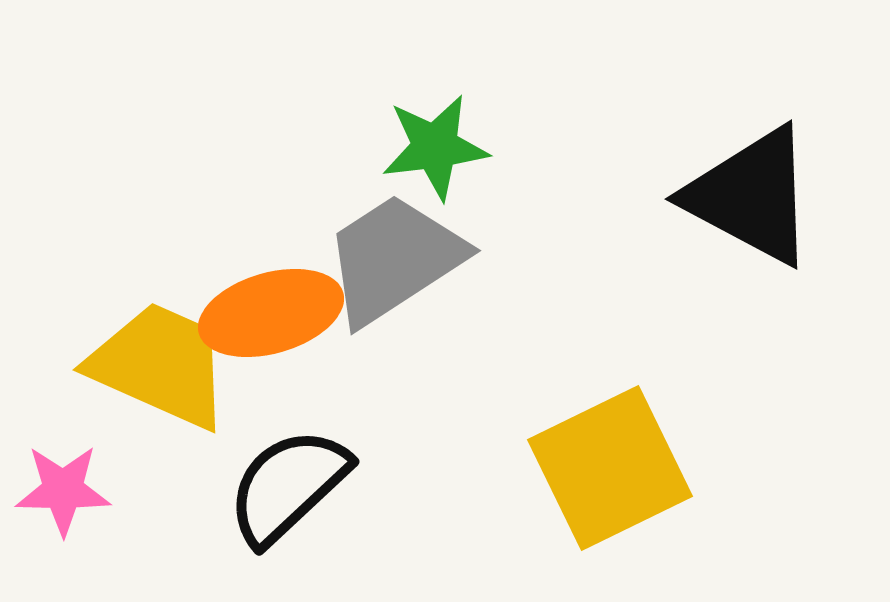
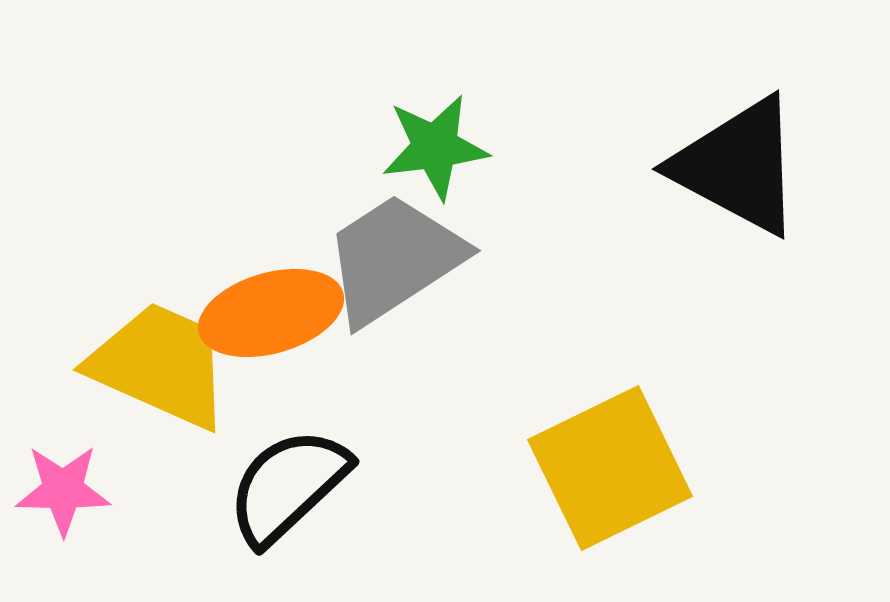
black triangle: moved 13 px left, 30 px up
